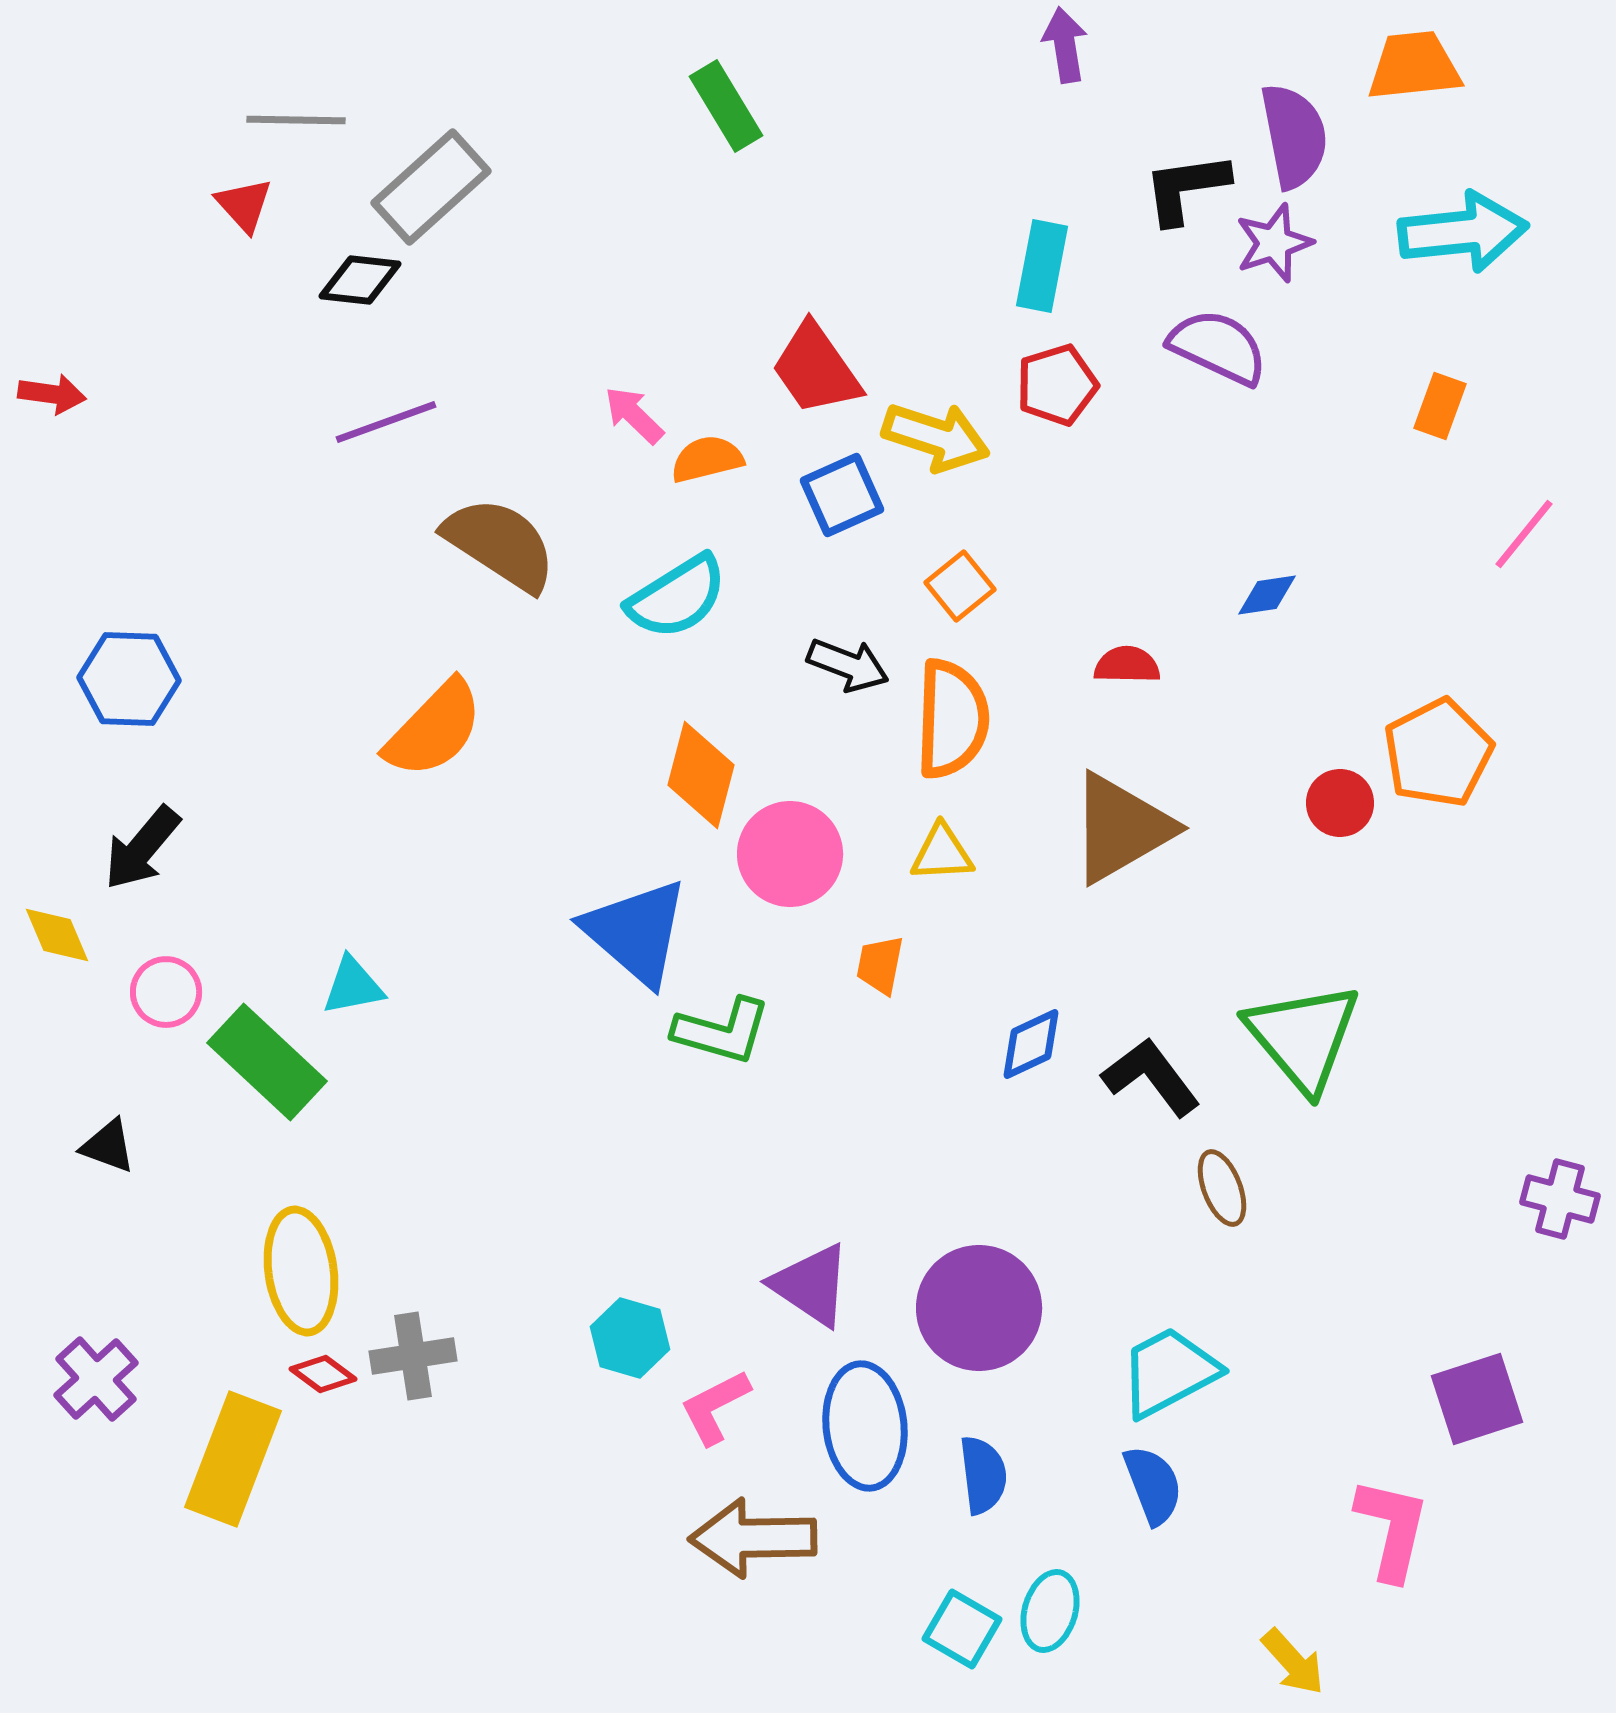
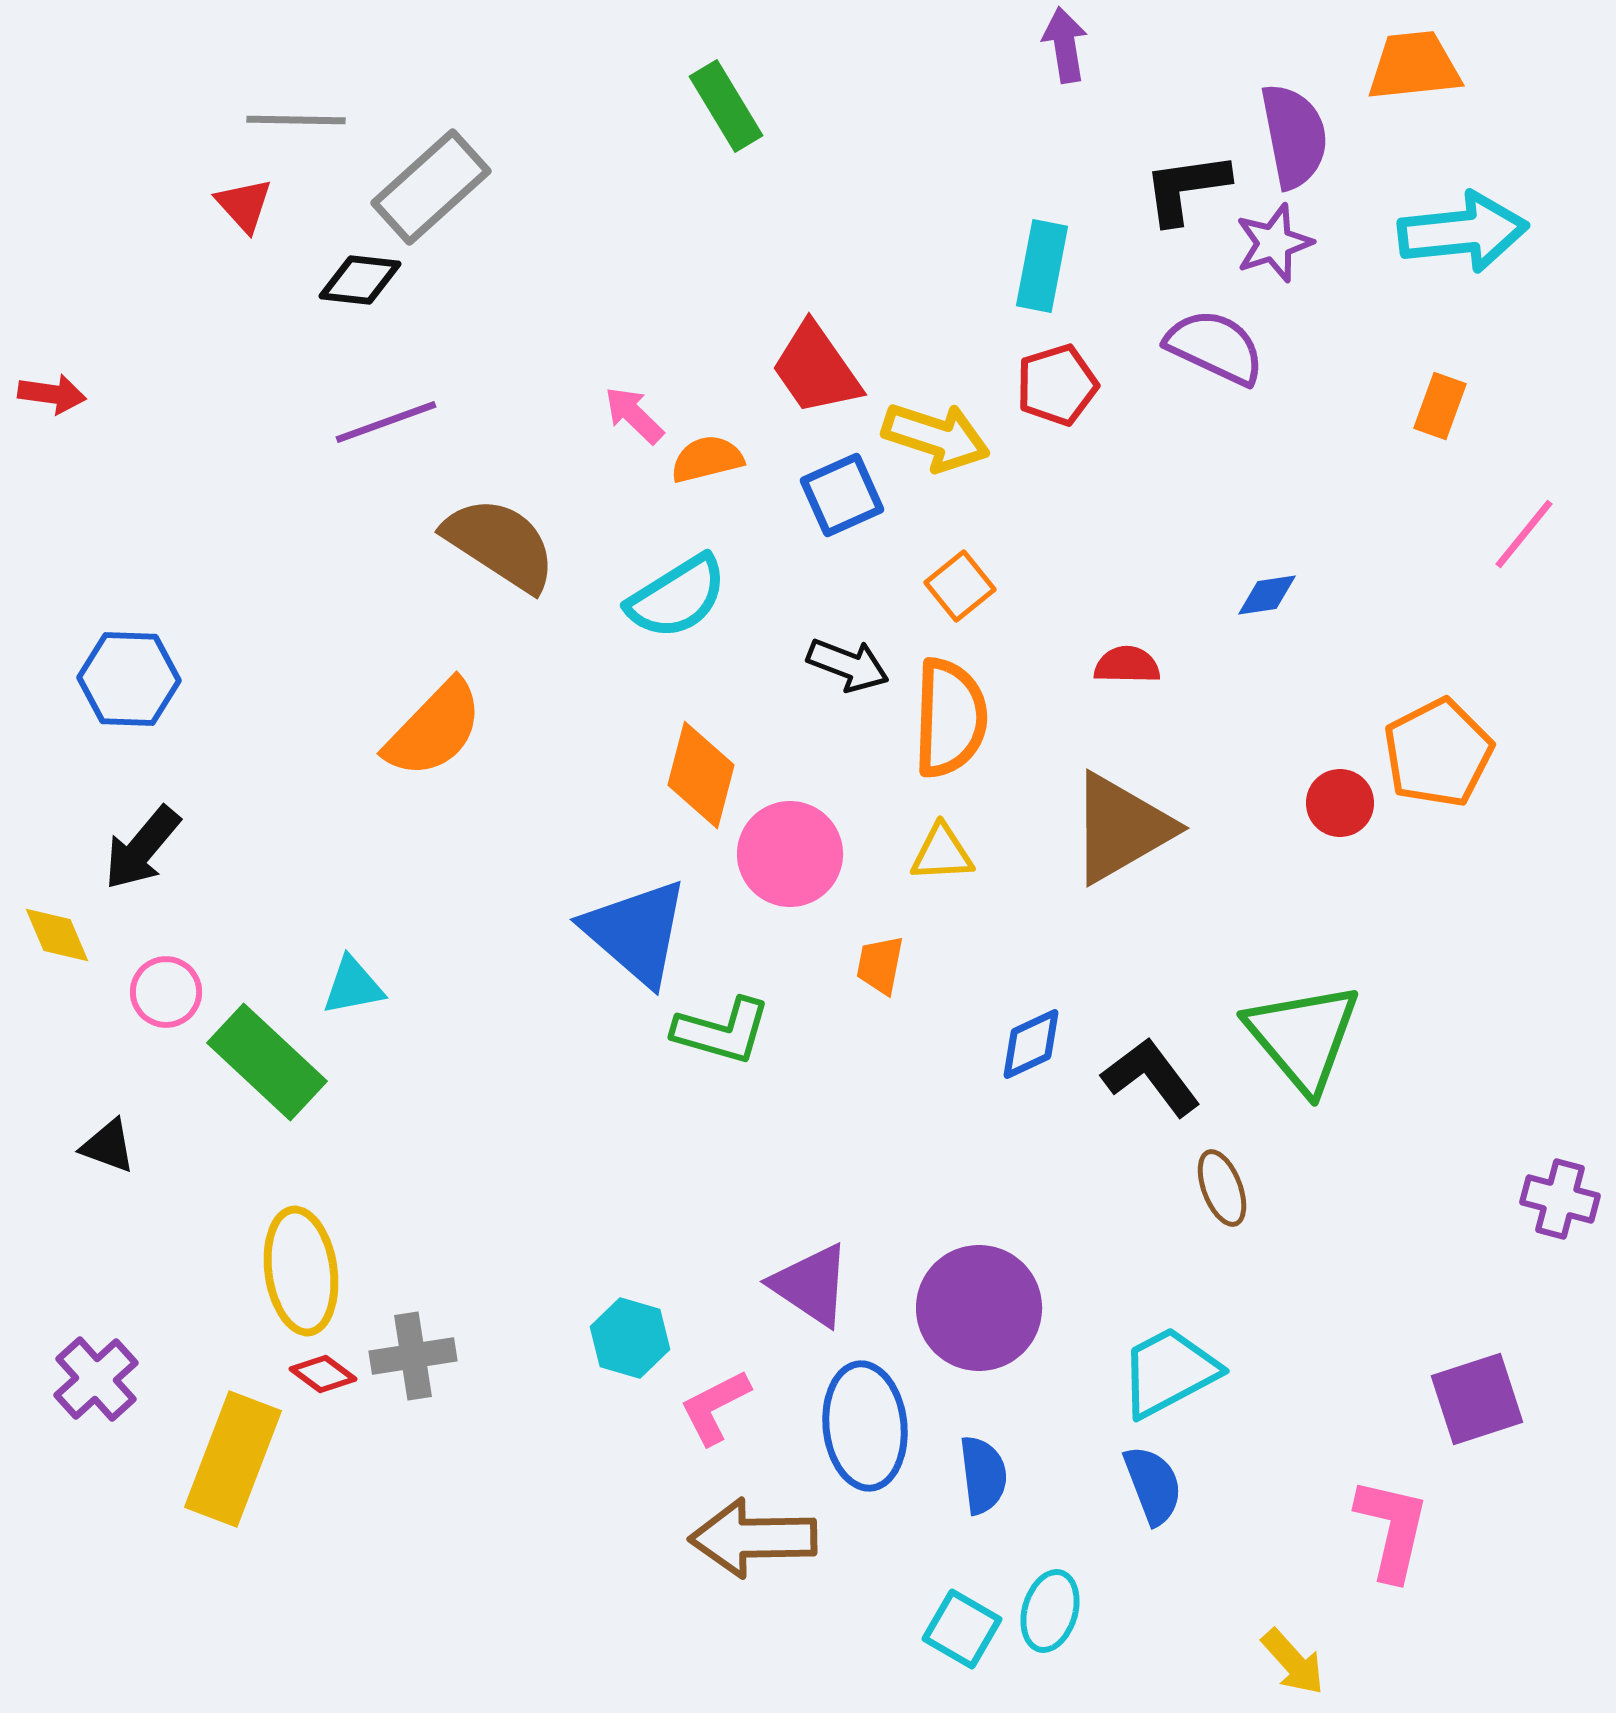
purple semicircle at (1218, 347): moved 3 px left
orange semicircle at (952, 719): moved 2 px left, 1 px up
